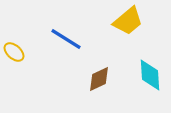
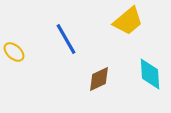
blue line: rotated 28 degrees clockwise
cyan diamond: moved 1 px up
